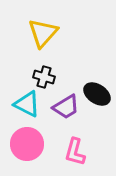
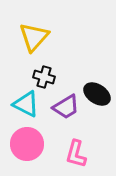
yellow triangle: moved 9 px left, 4 px down
cyan triangle: moved 1 px left
pink L-shape: moved 1 px right, 2 px down
